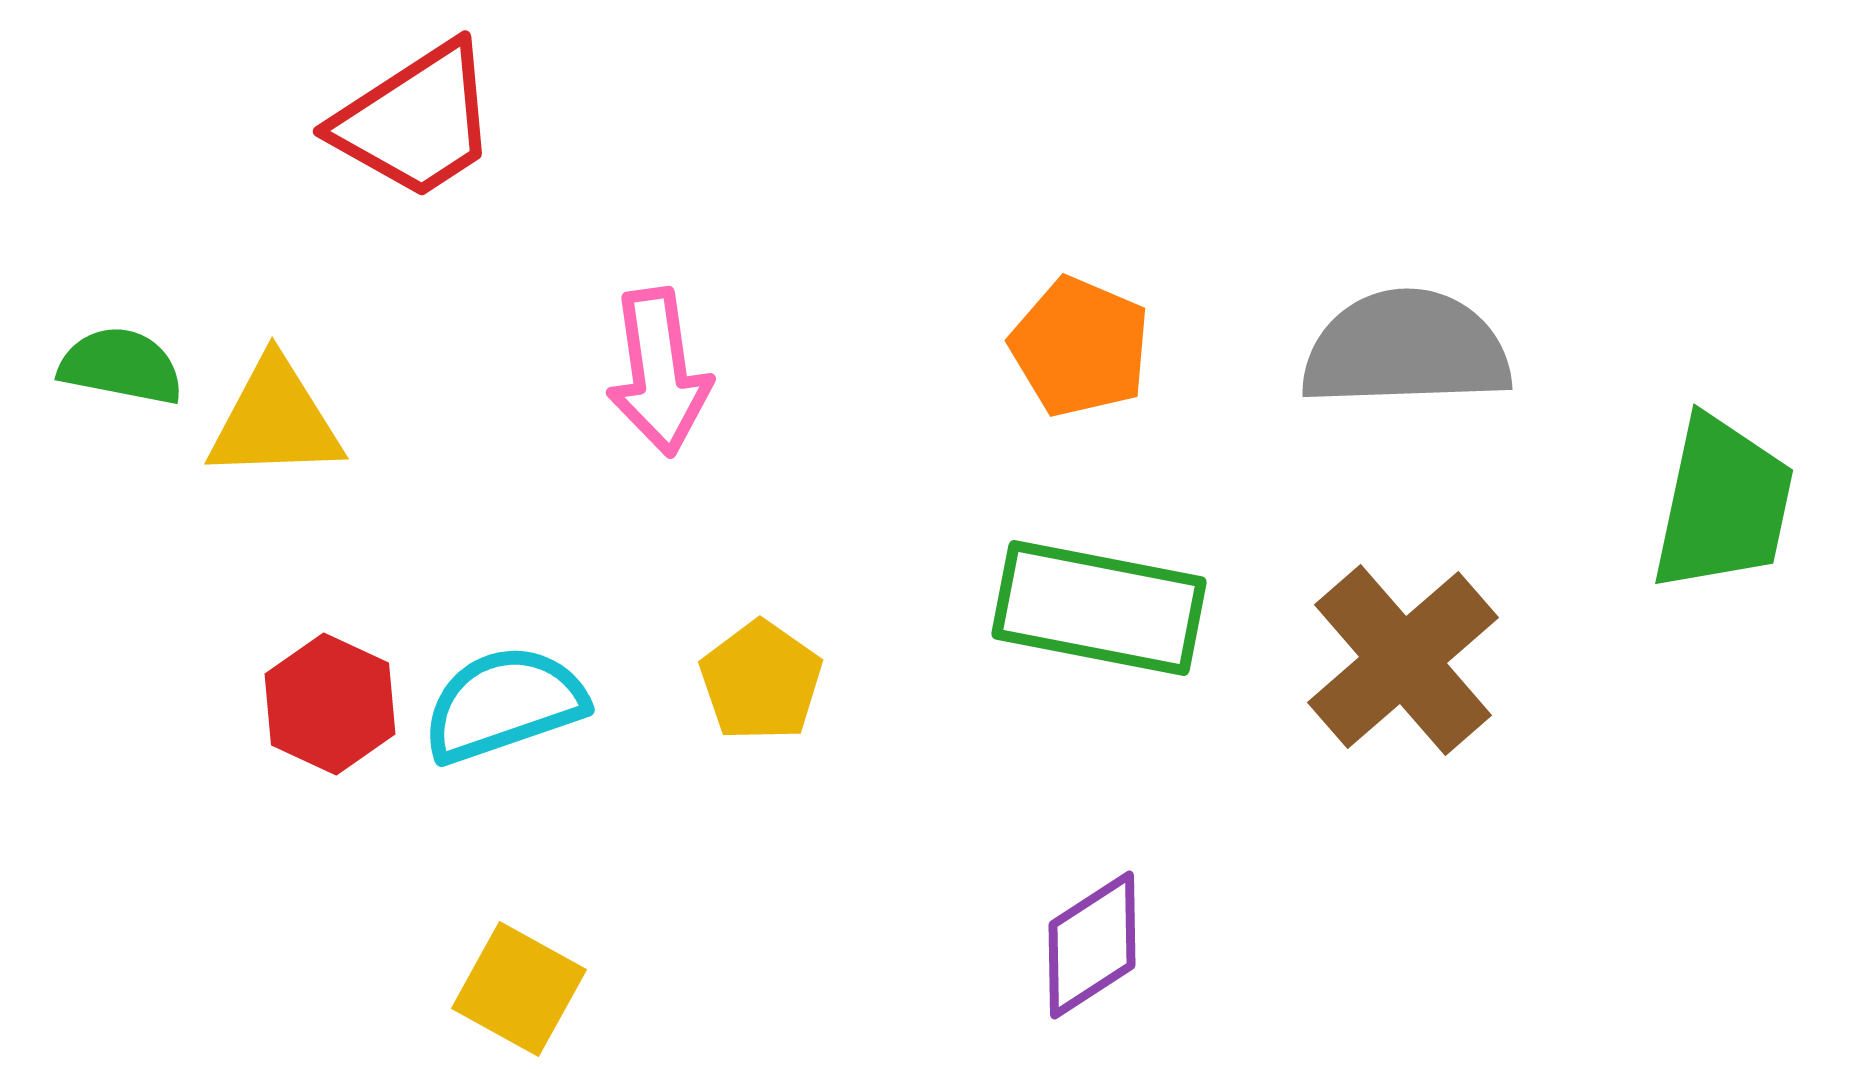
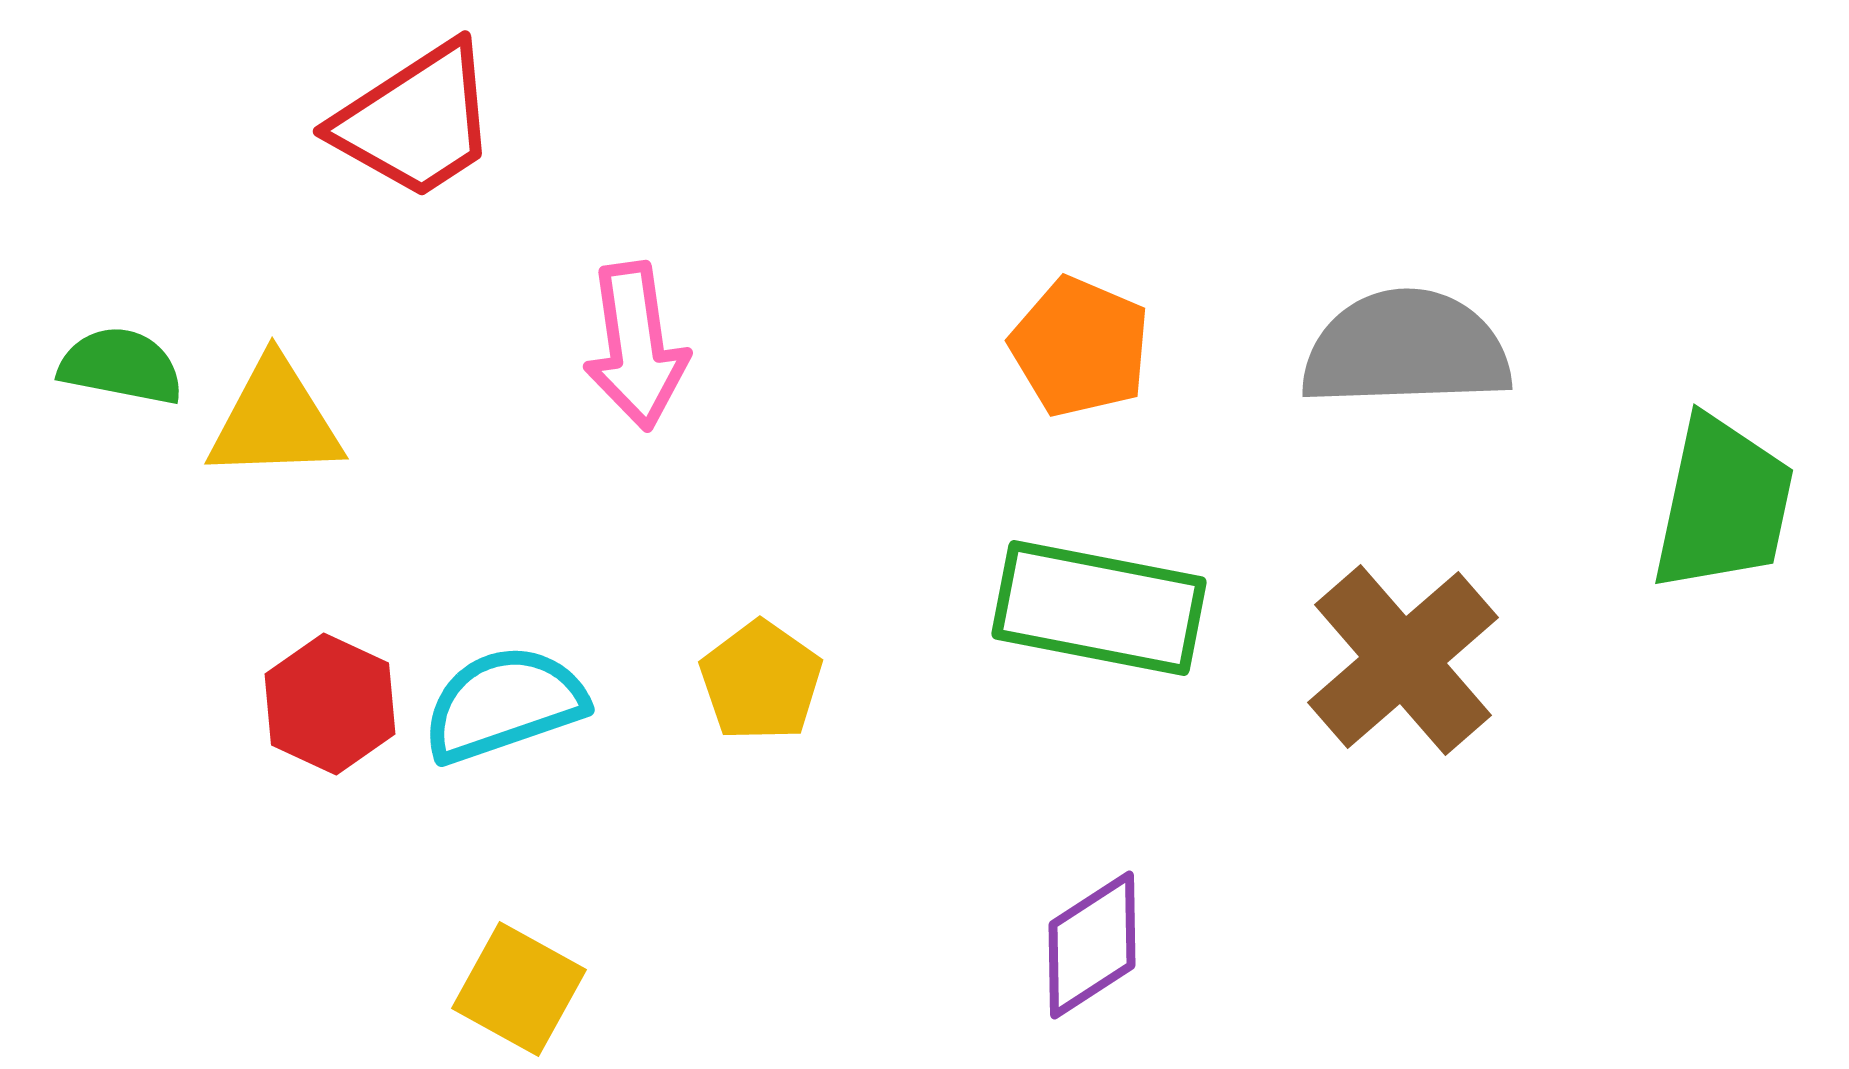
pink arrow: moved 23 px left, 26 px up
